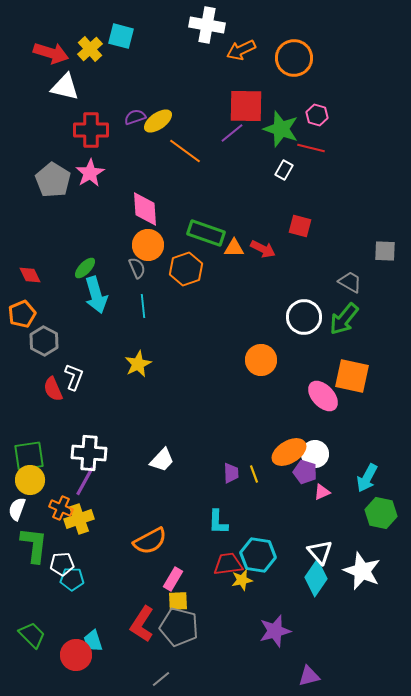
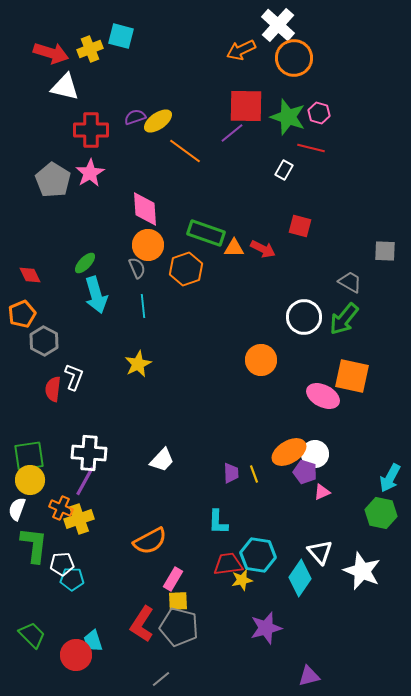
white cross at (207, 25): moved 71 px right; rotated 32 degrees clockwise
yellow cross at (90, 49): rotated 20 degrees clockwise
pink hexagon at (317, 115): moved 2 px right, 2 px up
green star at (281, 129): moved 7 px right, 12 px up
green ellipse at (85, 268): moved 5 px up
red semicircle at (53, 389): rotated 30 degrees clockwise
pink ellipse at (323, 396): rotated 20 degrees counterclockwise
cyan arrow at (367, 478): moved 23 px right
cyan diamond at (316, 578): moved 16 px left
purple star at (275, 631): moved 9 px left, 3 px up
